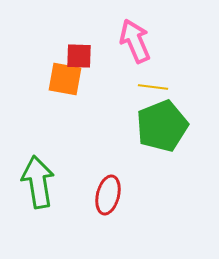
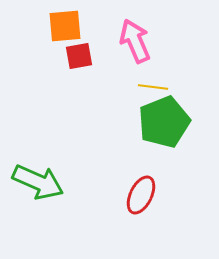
red square: rotated 12 degrees counterclockwise
orange square: moved 53 px up; rotated 15 degrees counterclockwise
green pentagon: moved 2 px right, 4 px up
green arrow: rotated 123 degrees clockwise
red ellipse: moved 33 px right; rotated 12 degrees clockwise
